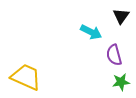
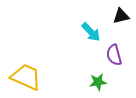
black triangle: rotated 42 degrees clockwise
cyan arrow: rotated 20 degrees clockwise
green star: moved 23 px left
